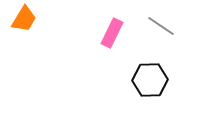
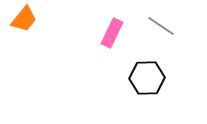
orange trapezoid: rotated 8 degrees clockwise
black hexagon: moved 3 px left, 2 px up
